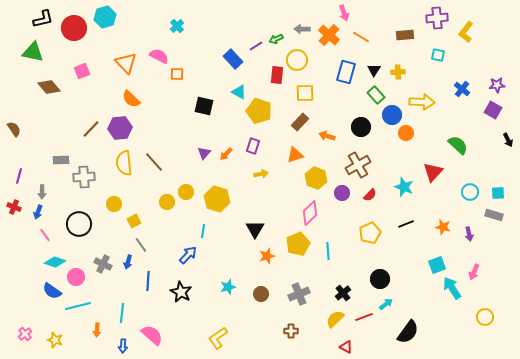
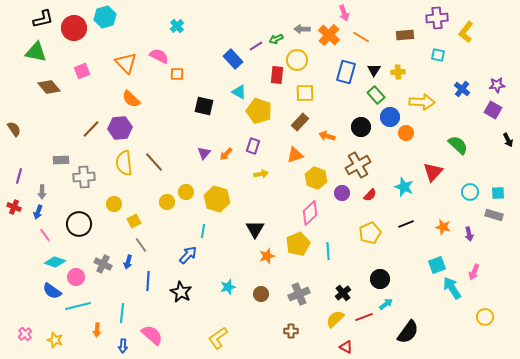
green triangle at (33, 52): moved 3 px right
blue circle at (392, 115): moved 2 px left, 2 px down
